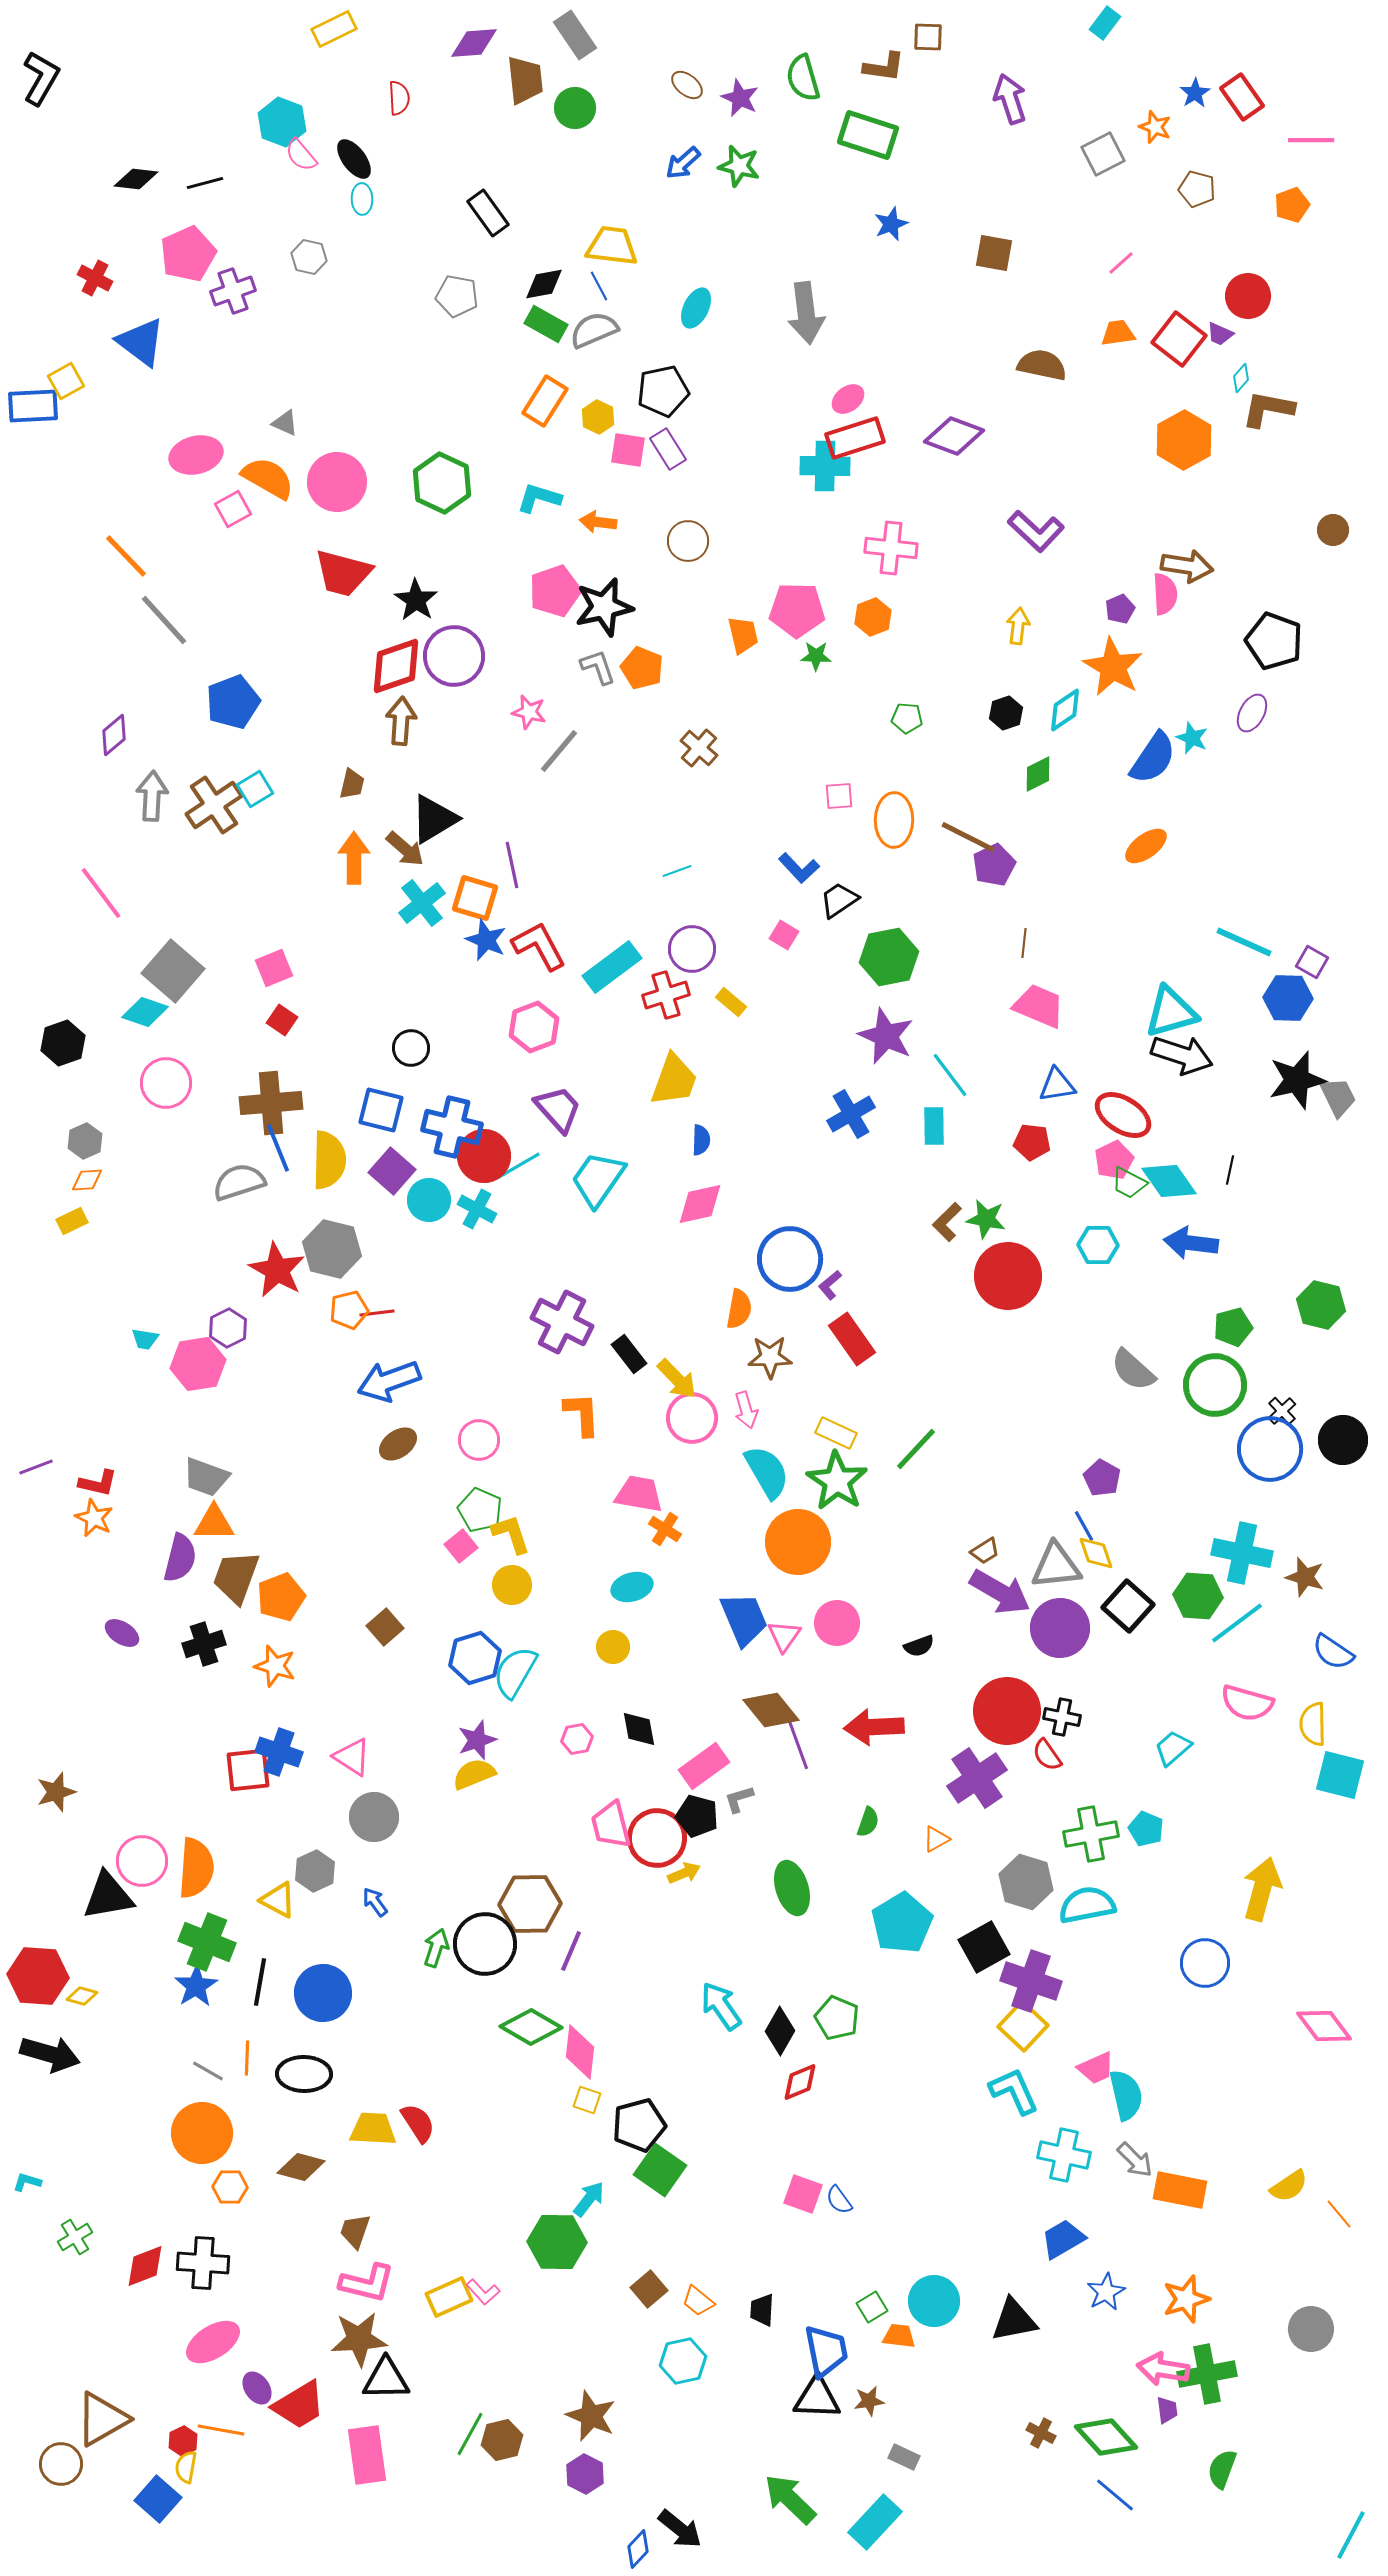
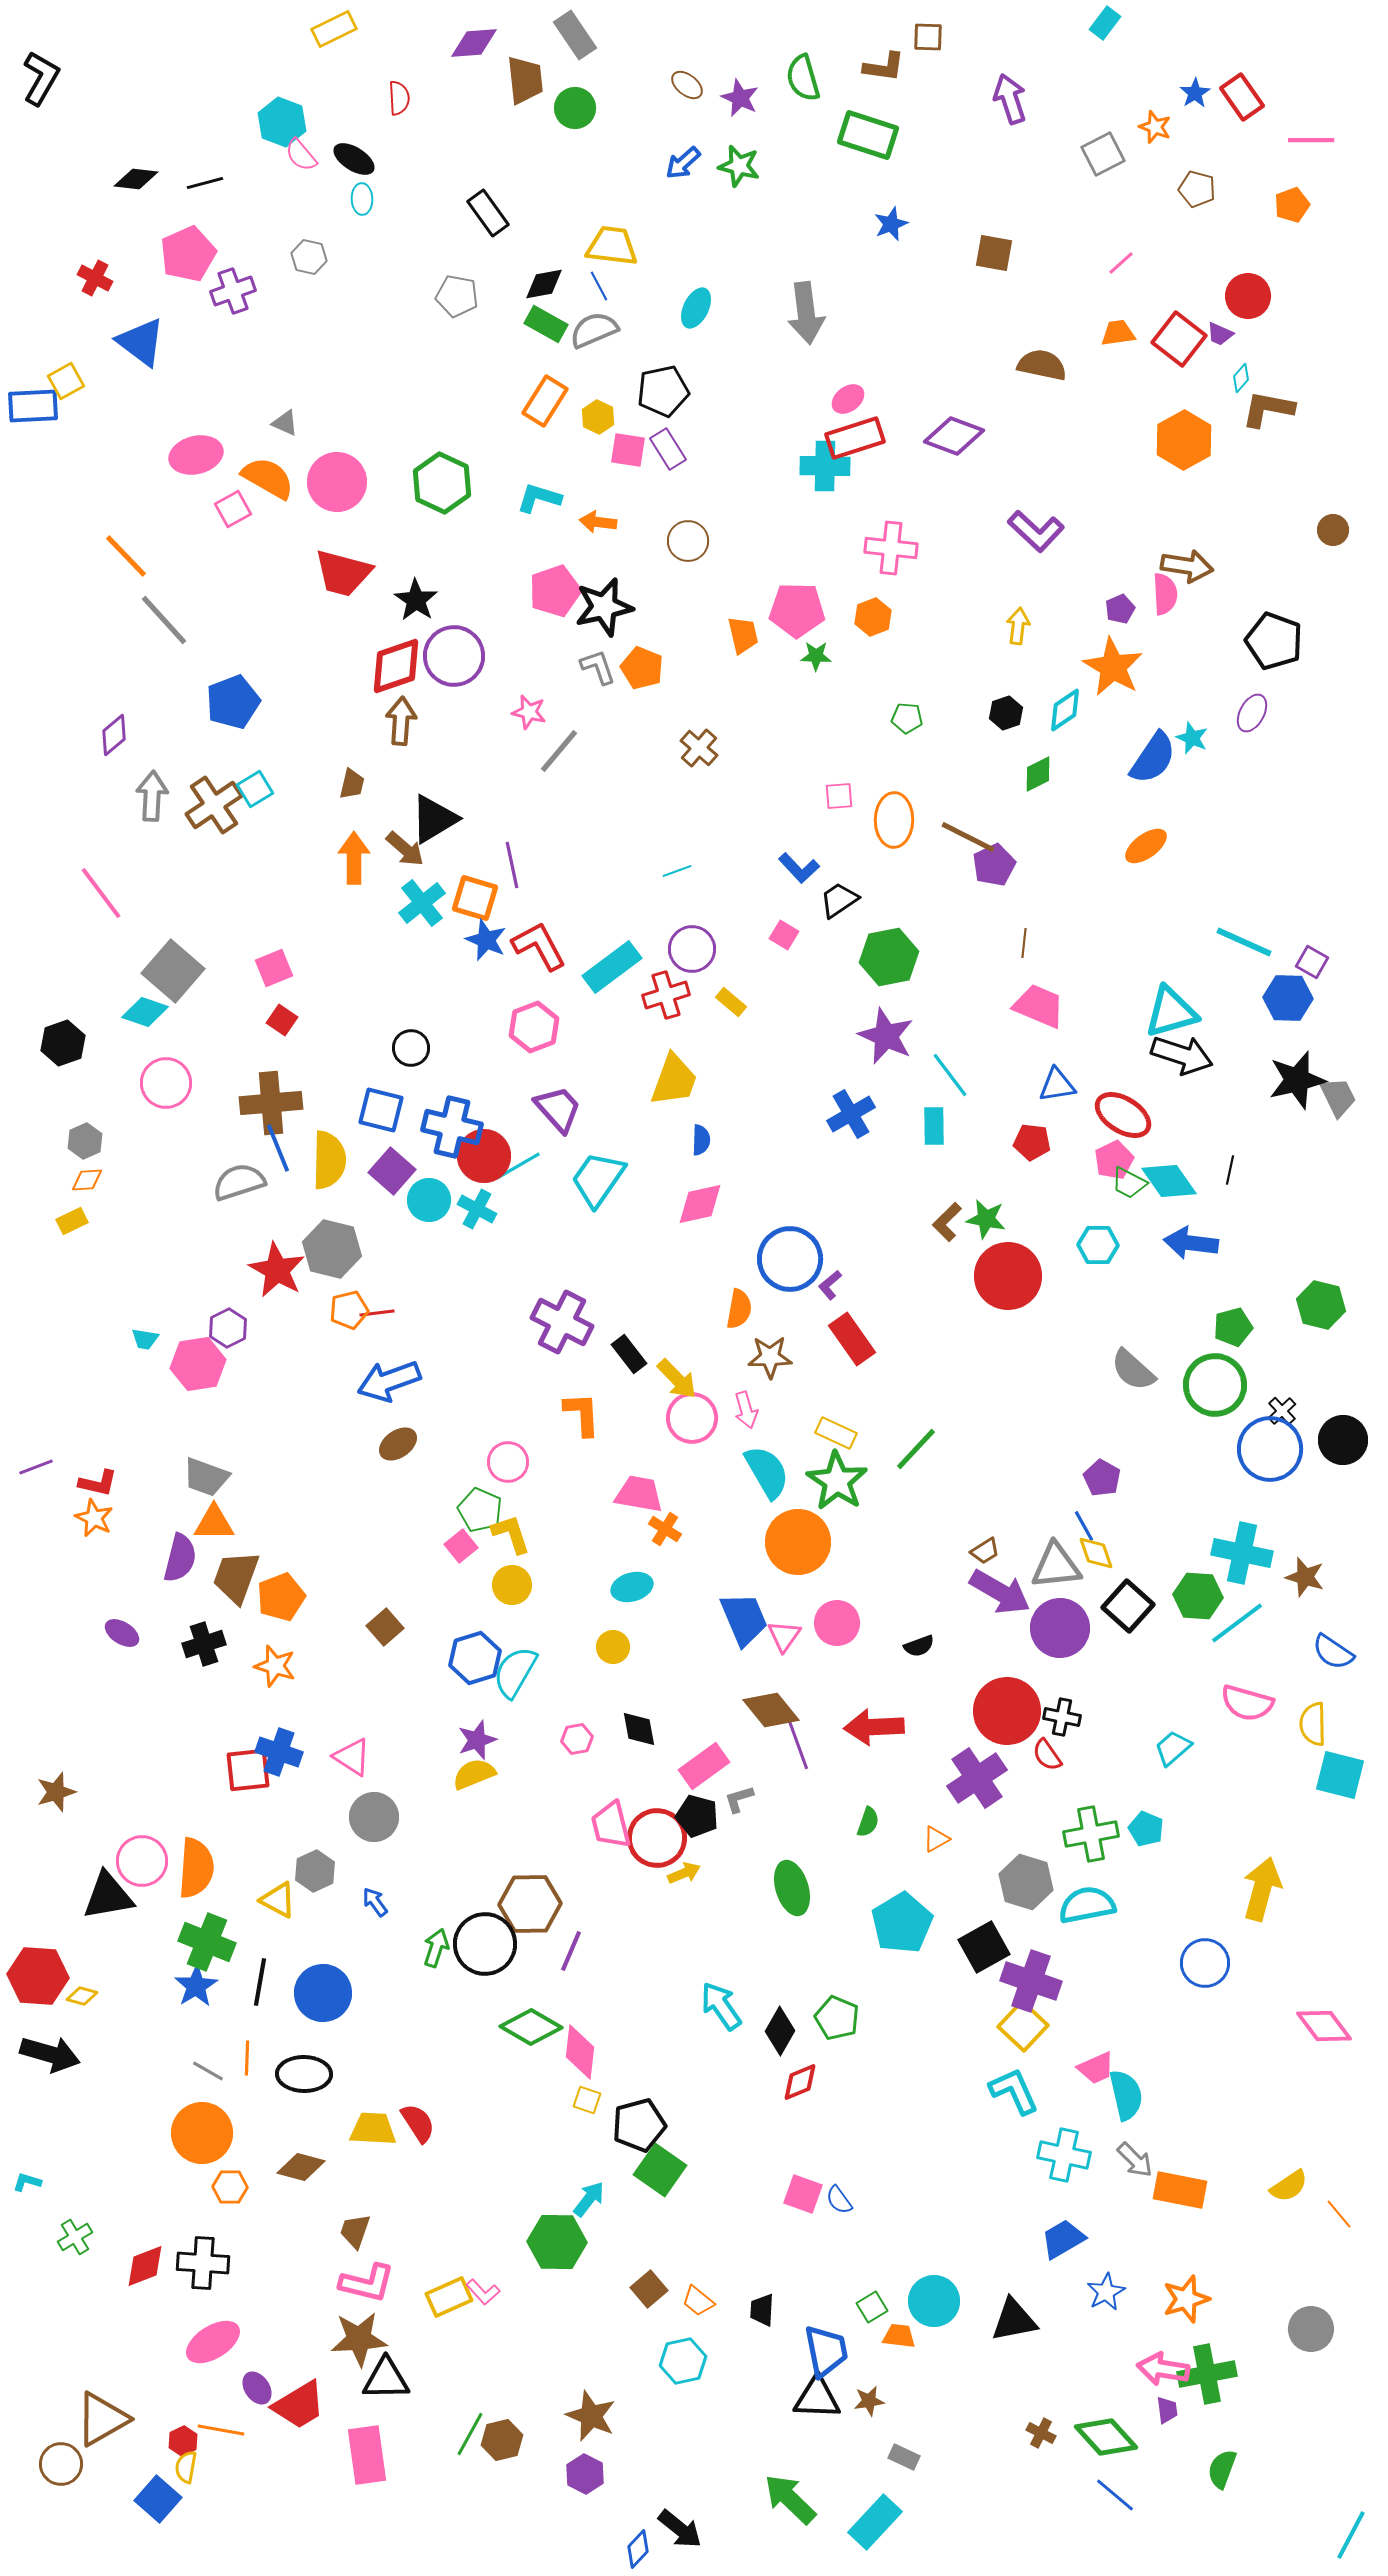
black ellipse at (354, 159): rotated 21 degrees counterclockwise
pink circle at (479, 1440): moved 29 px right, 22 px down
